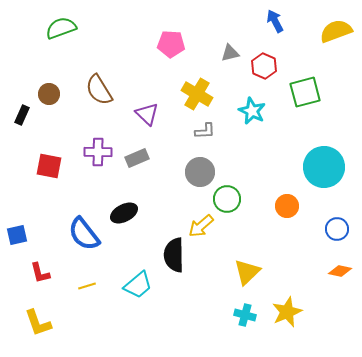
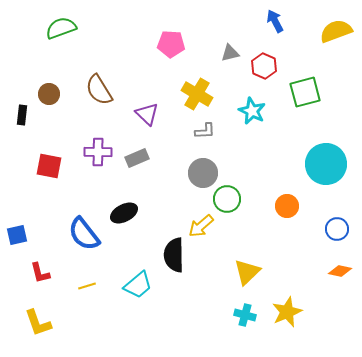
black rectangle: rotated 18 degrees counterclockwise
cyan circle: moved 2 px right, 3 px up
gray circle: moved 3 px right, 1 px down
